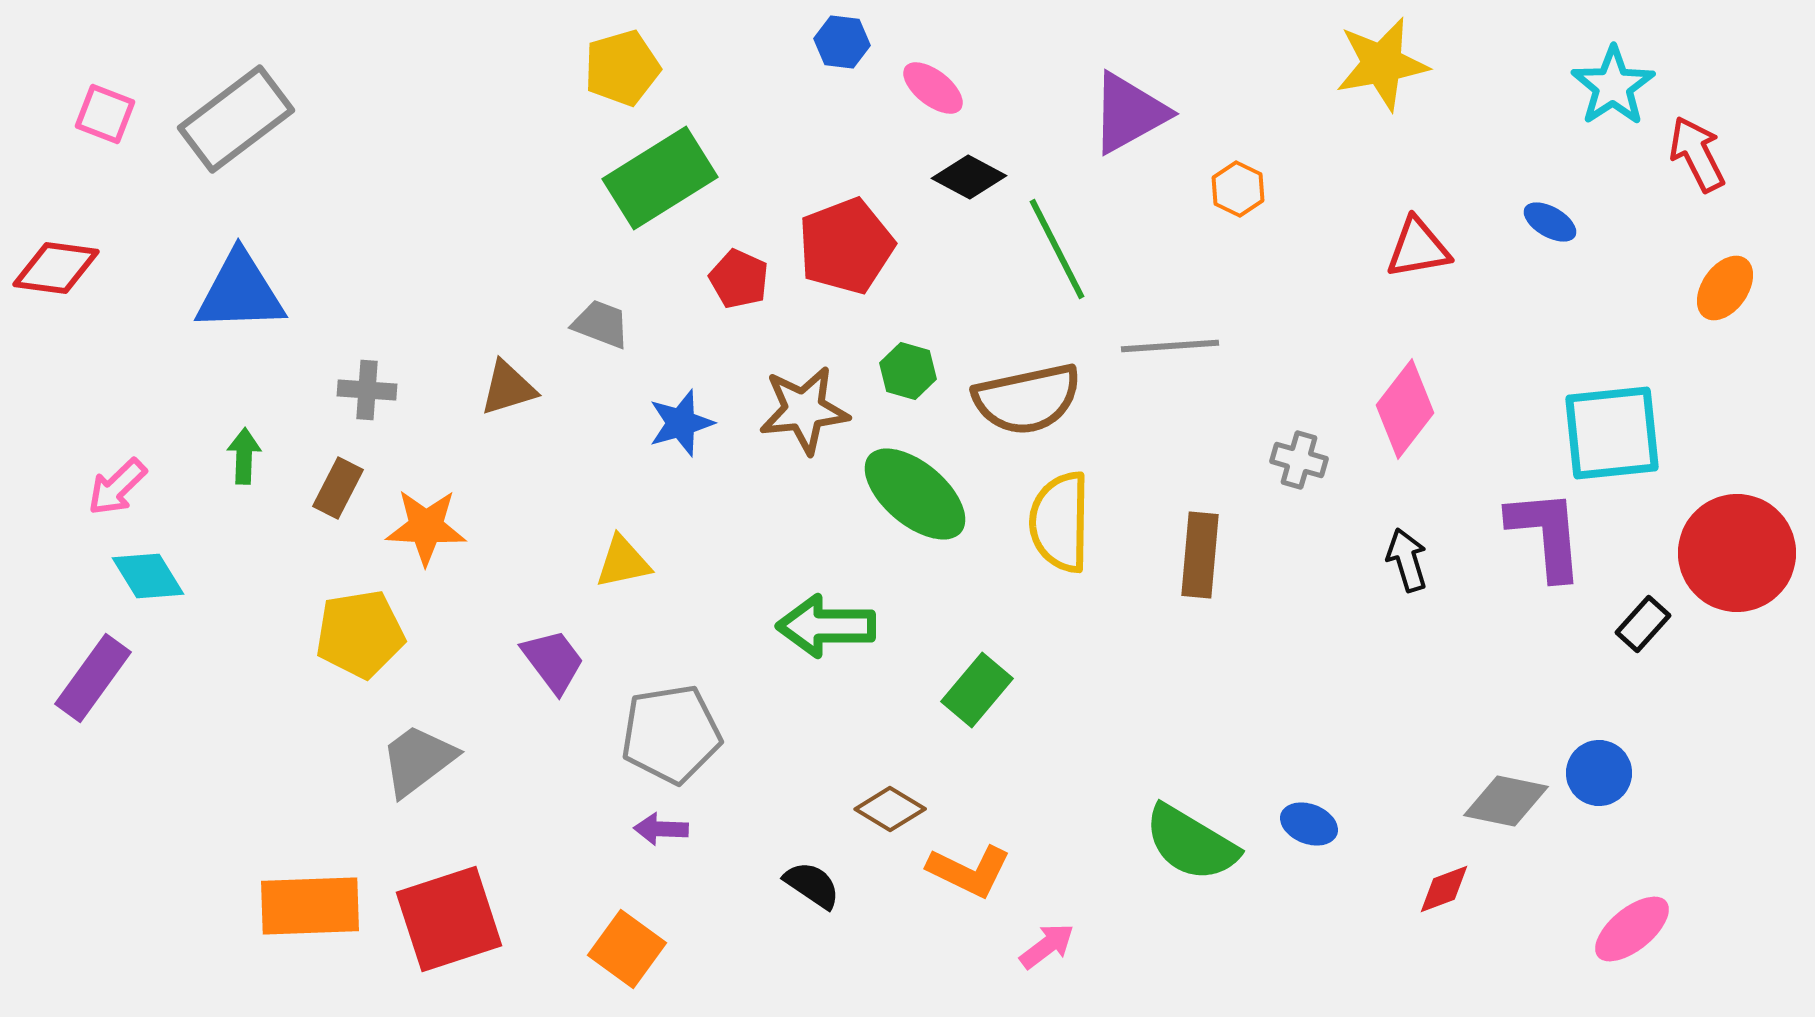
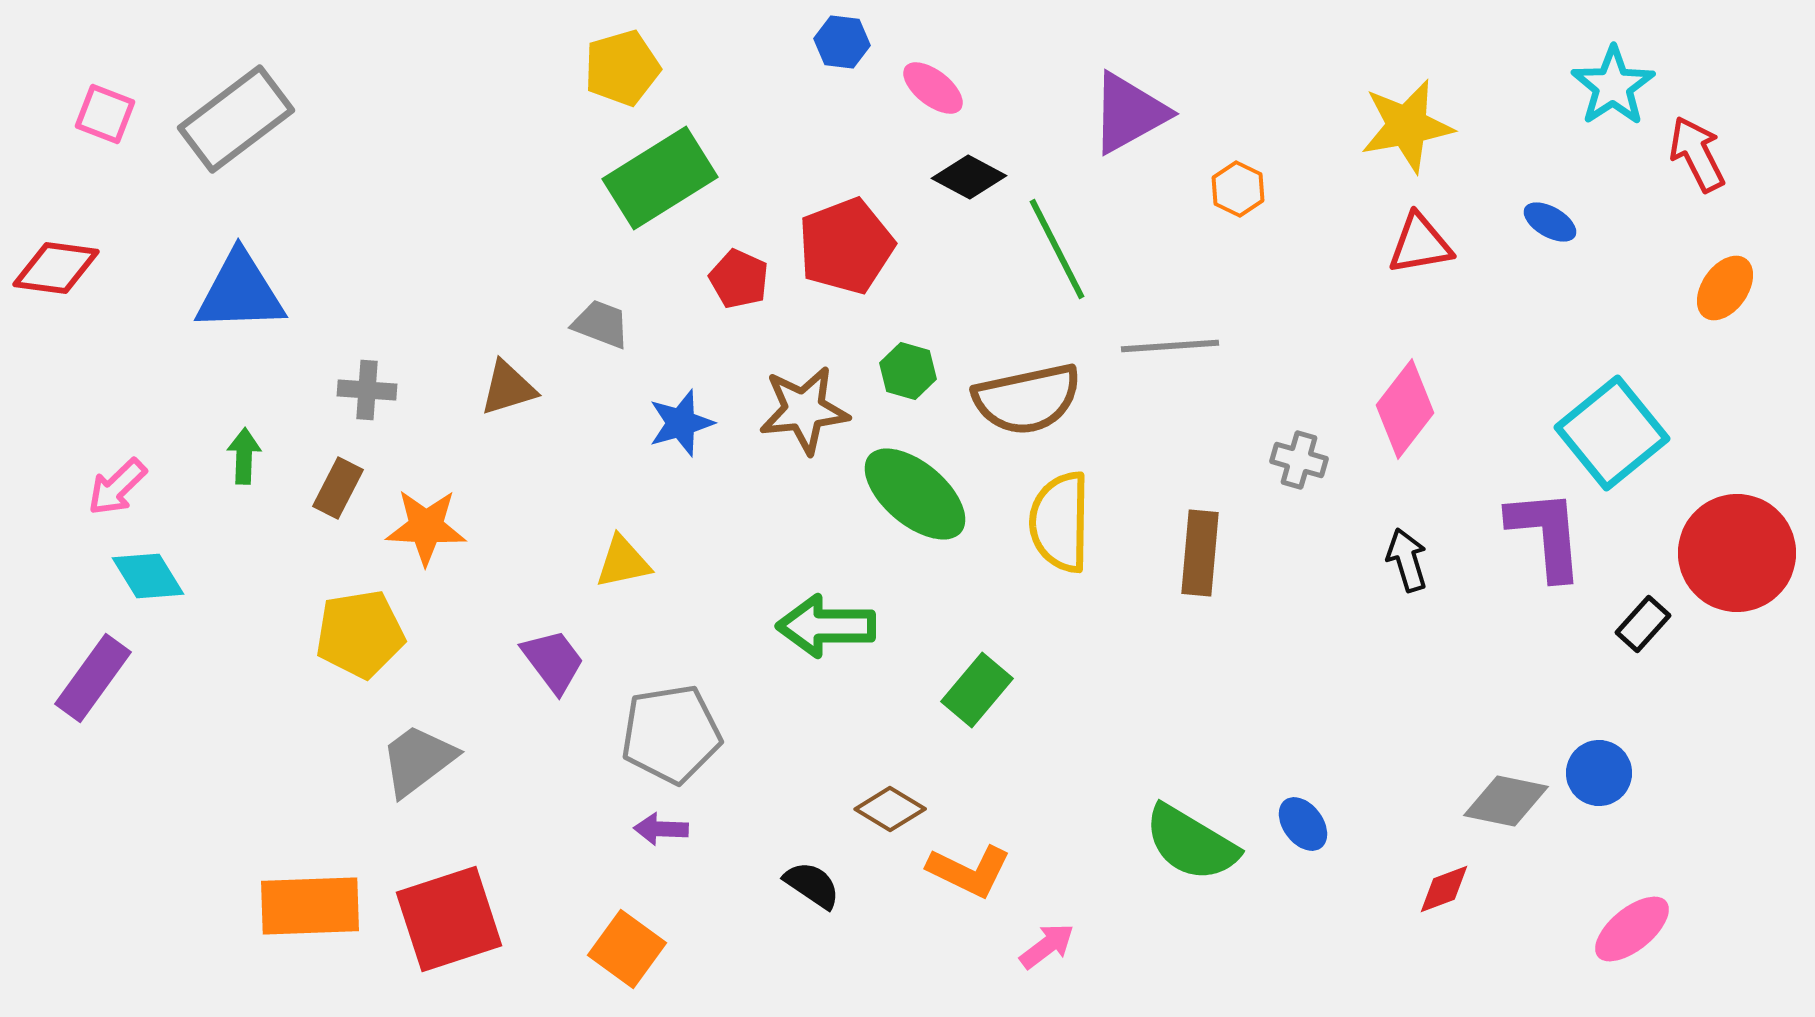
yellow star at (1382, 64): moved 25 px right, 62 px down
red triangle at (1418, 248): moved 2 px right, 4 px up
cyan square at (1612, 433): rotated 33 degrees counterclockwise
brown rectangle at (1200, 555): moved 2 px up
blue ellipse at (1309, 824): moved 6 px left; rotated 32 degrees clockwise
